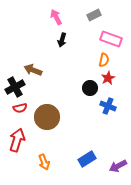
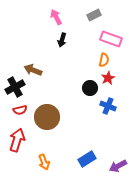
red semicircle: moved 2 px down
